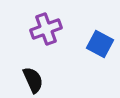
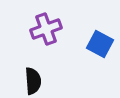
black semicircle: moved 1 px down; rotated 20 degrees clockwise
